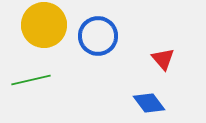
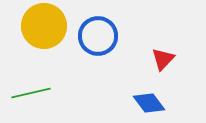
yellow circle: moved 1 px down
red triangle: rotated 25 degrees clockwise
green line: moved 13 px down
